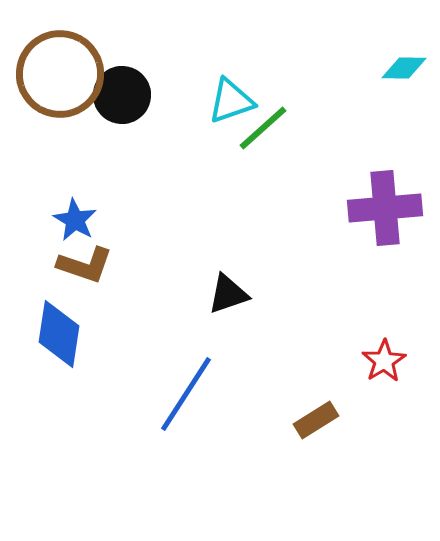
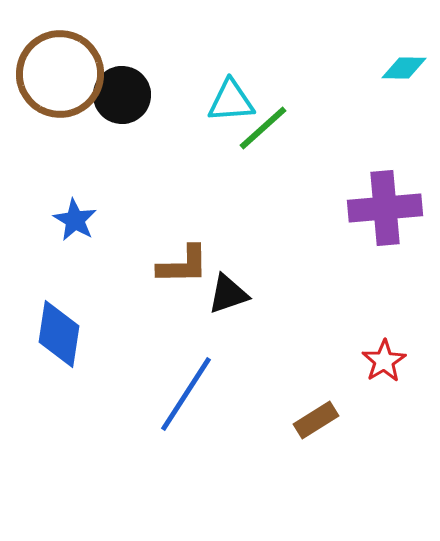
cyan triangle: rotated 15 degrees clockwise
brown L-shape: moved 98 px right; rotated 20 degrees counterclockwise
